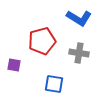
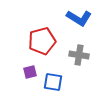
gray cross: moved 2 px down
purple square: moved 16 px right, 7 px down; rotated 24 degrees counterclockwise
blue square: moved 1 px left, 2 px up
